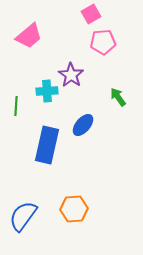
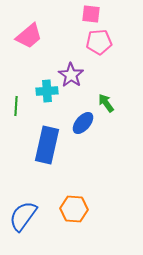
pink square: rotated 36 degrees clockwise
pink pentagon: moved 4 px left
green arrow: moved 12 px left, 6 px down
blue ellipse: moved 2 px up
orange hexagon: rotated 8 degrees clockwise
